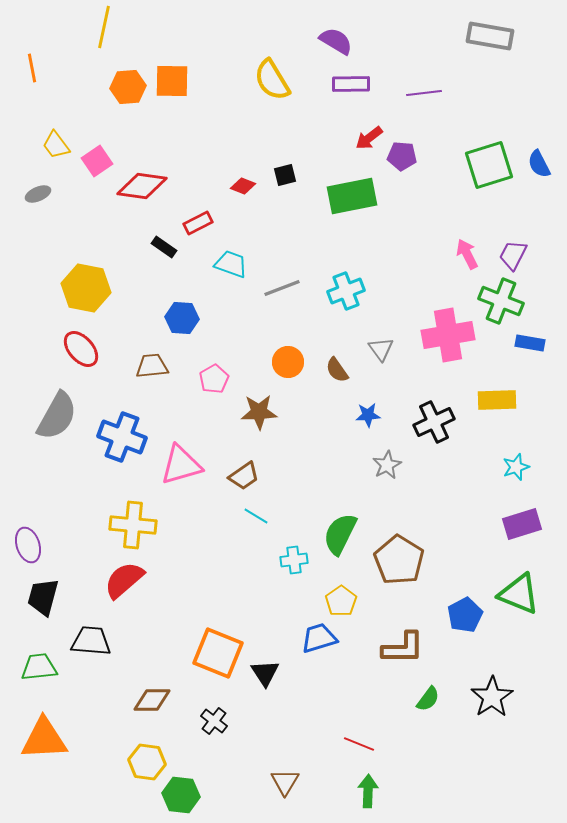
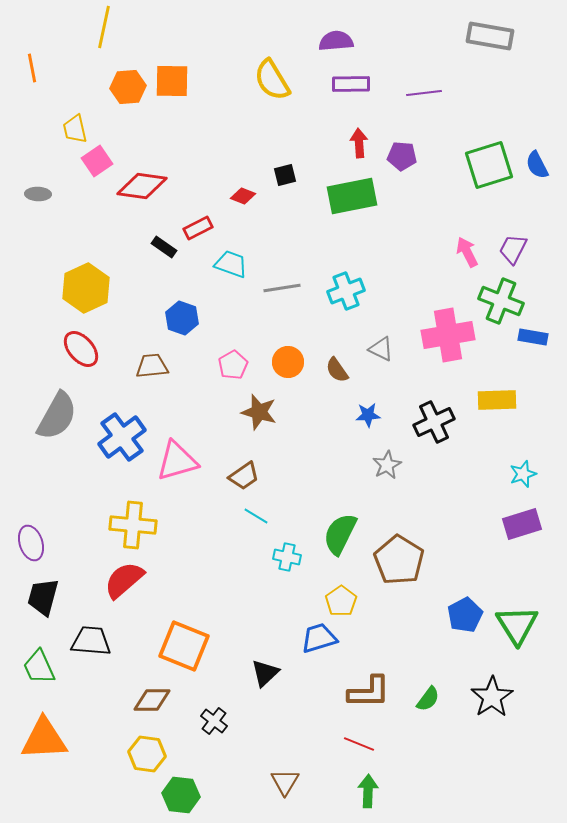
purple semicircle at (336, 41): rotated 36 degrees counterclockwise
red arrow at (369, 138): moved 10 px left, 5 px down; rotated 124 degrees clockwise
yellow trapezoid at (56, 145): moved 19 px right, 16 px up; rotated 24 degrees clockwise
blue semicircle at (539, 164): moved 2 px left, 1 px down
red diamond at (243, 186): moved 10 px down
gray ellipse at (38, 194): rotated 25 degrees clockwise
red rectangle at (198, 223): moved 5 px down
pink arrow at (467, 254): moved 2 px up
purple trapezoid at (513, 255): moved 6 px up
yellow hexagon at (86, 288): rotated 24 degrees clockwise
gray line at (282, 288): rotated 12 degrees clockwise
blue hexagon at (182, 318): rotated 16 degrees clockwise
blue rectangle at (530, 343): moved 3 px right, 6 px up
gray triangle at (381, 349): rotated 28 degrees counterclockwise
pink pentagon at (214, 379): moved 19 px right, 14 px up
brown star at (259, 412): rotated 18 degrees clockwise
blue cross at (122, 437): rotated 33 degrees clockwise
pink triangle at (181, 465): moved 4 px left, 4 px up
cyan star at (516, 467): moved 7 px right, 7 px down
purple ellipse at (28, 545): moved 3 px right, 2 px up
cyan cross at (294, 560): moved 7 px left, 3 px up; rotated 20 degrees clockwise
green triangle at (519, 594): moved 2 px left, 31 px down; rotated 36 degrees clockwise
brown L-shape at (403, 648): moved 34 px left, 44 px down
orange square at (218, 653): moved 34 px left, 7 px up
green trapezoid at (39, 667): rotated 108 degrees counterclockwise
black triangle at (265, 673): rotated 20 degrees clockwise
yellow hexagon at (147, 762): moved 8 px up
